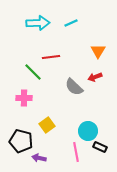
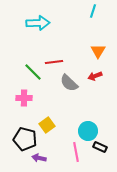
cyan line: moved 22 px right, 12 px up; rotated 48 degrees counterclockwise
red line: moved 3 px right, 5 px down
red arrow: moved 1 px up
gray semicircle: moved 5 px left, 4 px up
black pentagon: moved 4 px right, 2 px up
